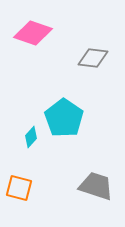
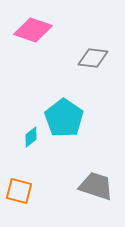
pink diamond: moved 3 px up
cyan diamond: rotated 10 degrees clockwise
orange square: moved 3 px down
